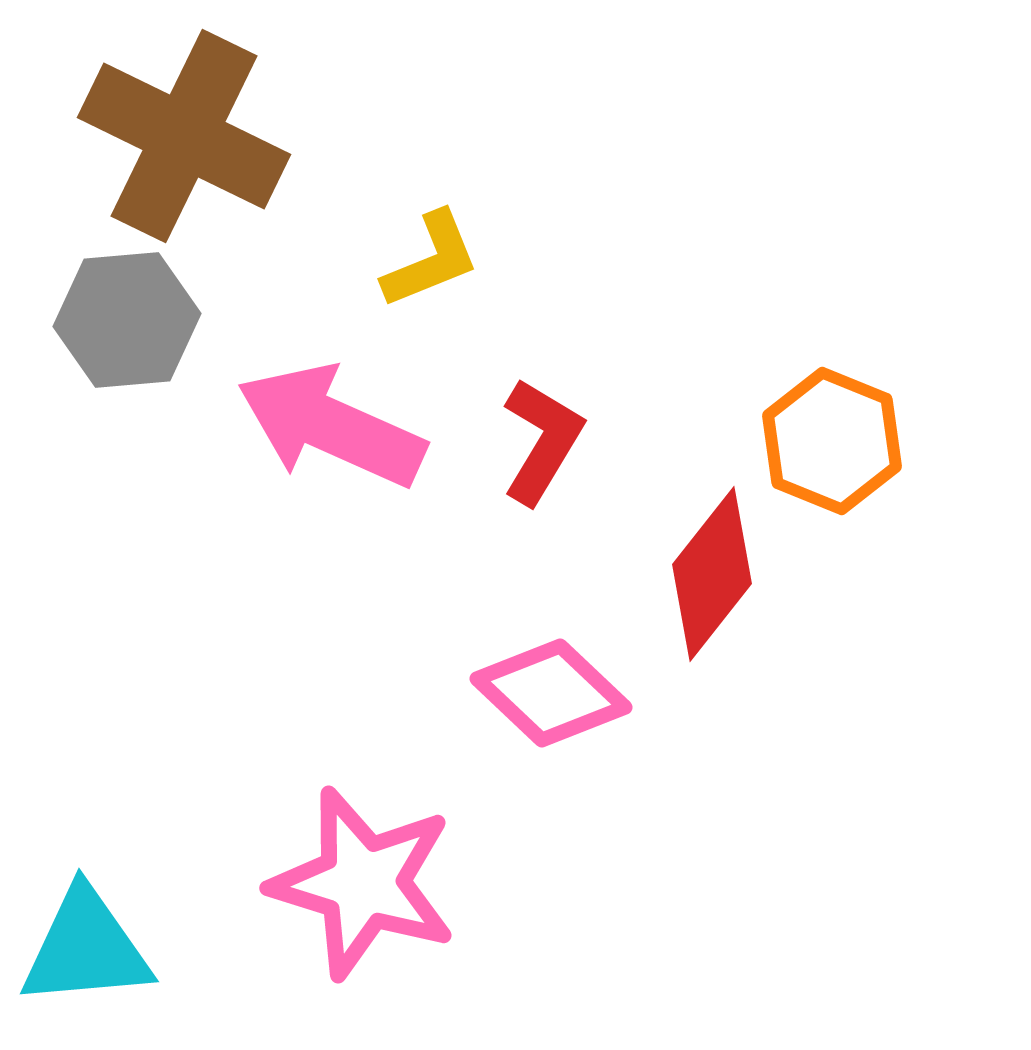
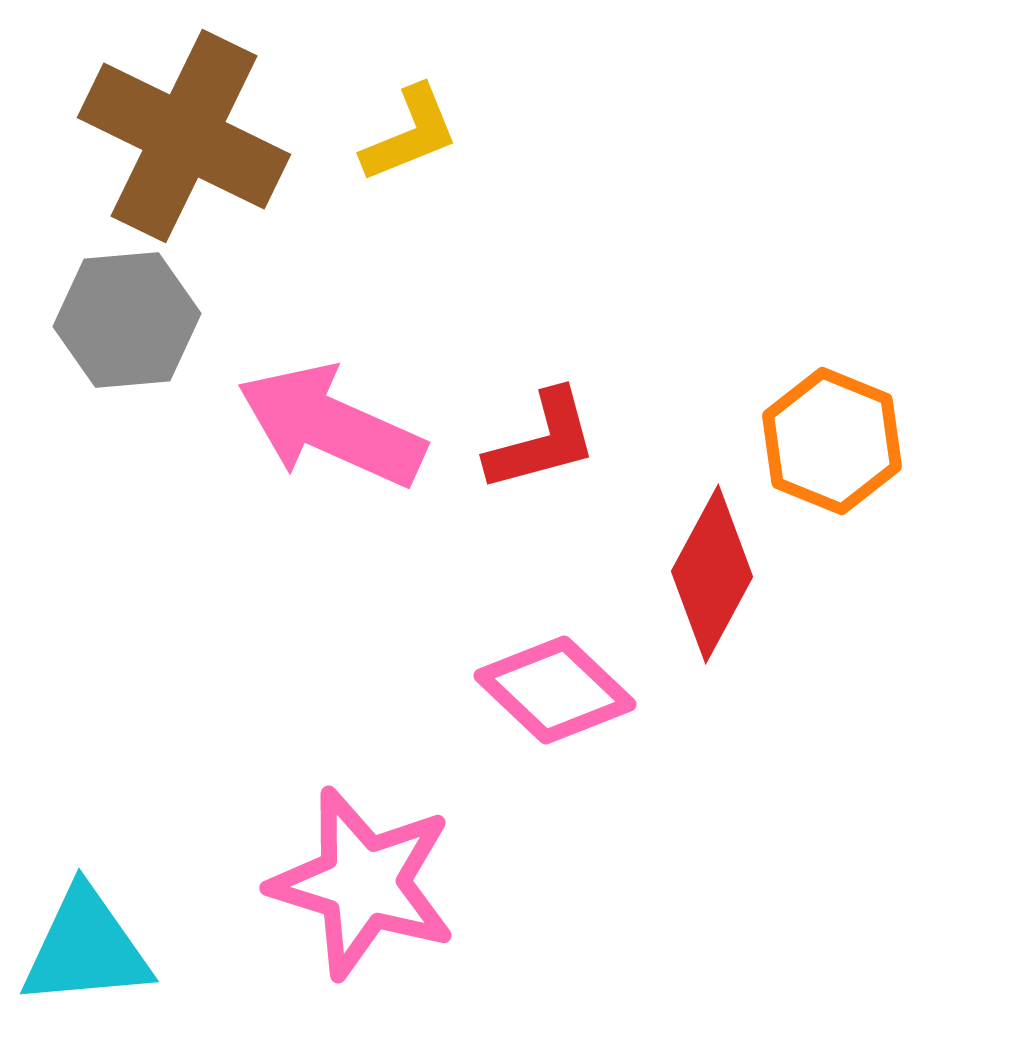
yellow L-shape: moved 21 px left, 126 px up
red L-shape: rotated 44 degrees clockwise
red diamond: rotated 10 degrees counterclockwise
pink diamond: moved 4 px right, 3 px up
